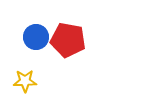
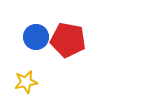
yellow star: moved 1 px right, 1 px down; rotated 10 degrees counterclockwise
